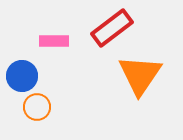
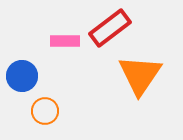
red rectangle: moved 2 px left
pink rectangle: moved 11 px right
orange circle: moved 8 px right, 4 px down
